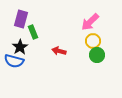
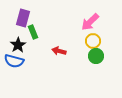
purple rectangle: moved 2 px right, 1 px up
black star: moved 2 px left, 2 px up
green circle: moved 1 px left, 1 px down
